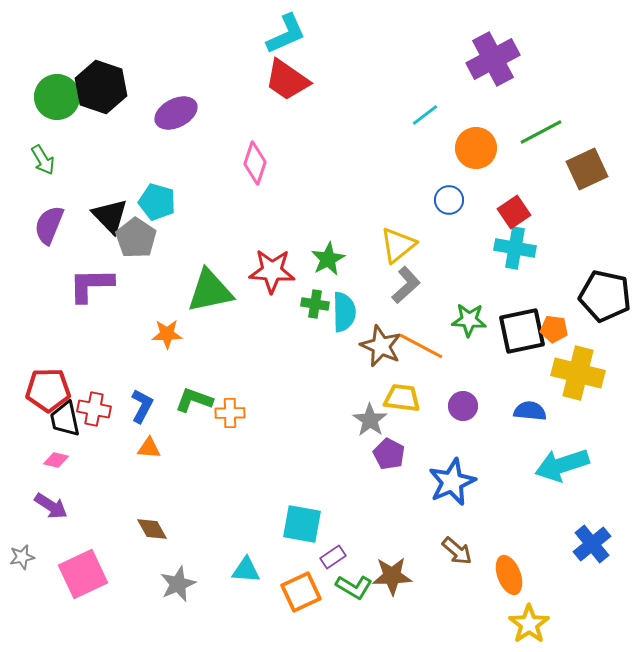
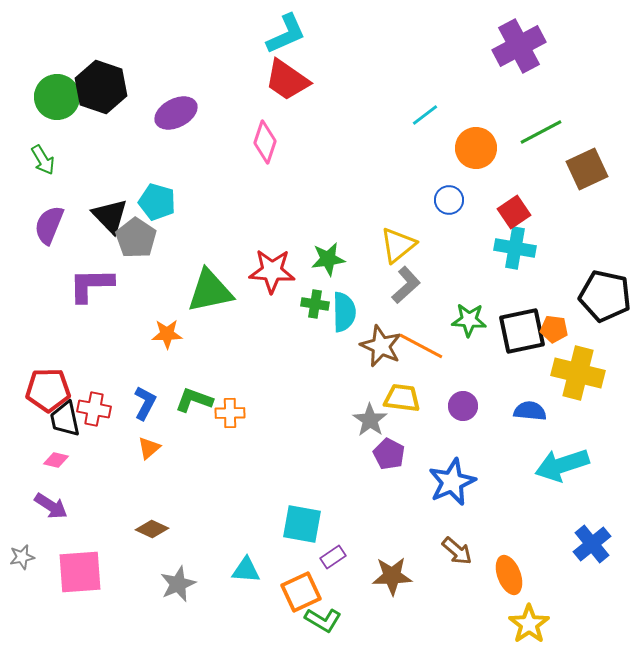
purple cross at (493, 59): moved 26 px right, 13 px up
pink diamond at (255, 163): moved 10 px right, 21 px up
green star at (328, 259): rotated 20 degrees clockwise
blue L-shape at (142, 406): moved 3 px right, 3 px up
orange triangle at (149, 448): rotated 45 degrees counterclockwise
brown diamond at (152, 529): rotated 36 degrees counterclockwise
pink square at (83, 574): moved 3 px left, 2 px up; rotated 21 degrees clockwise
green L-shape at (354, 587): moved 31 px left, 33 px down
